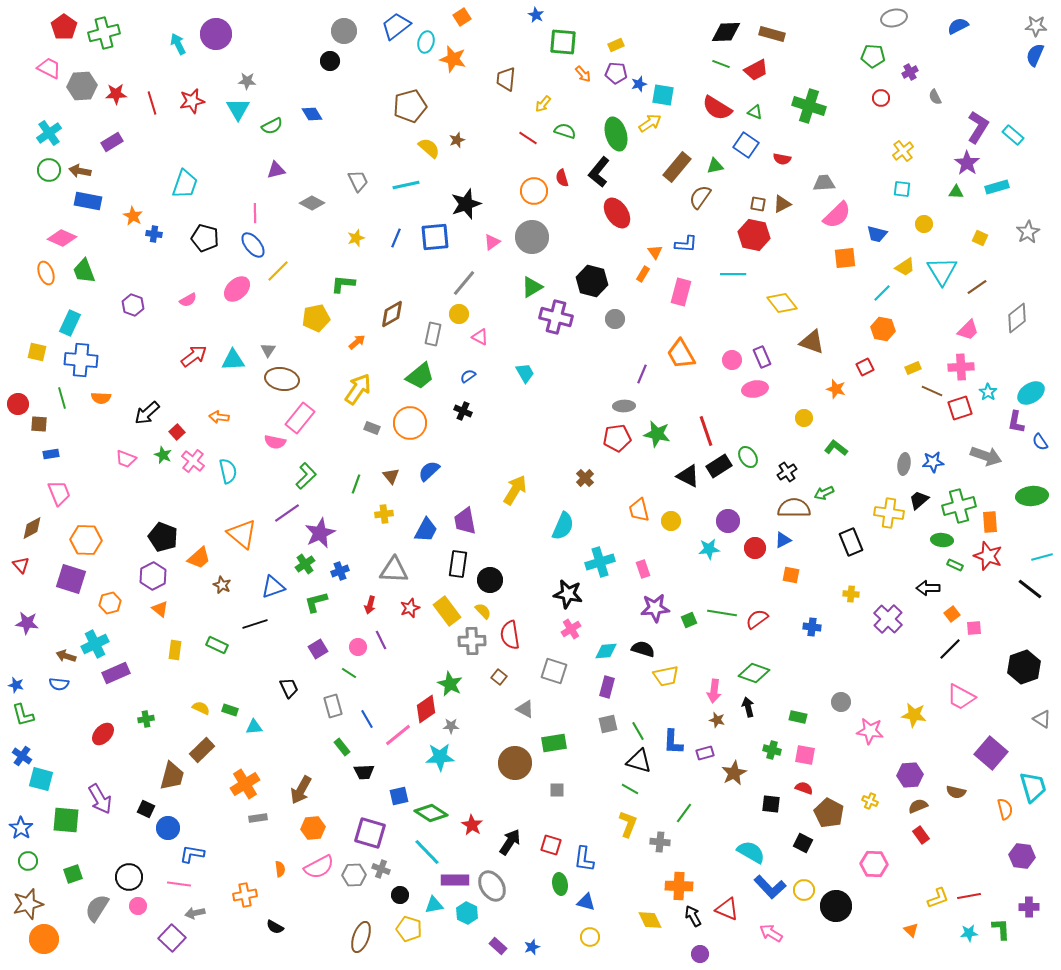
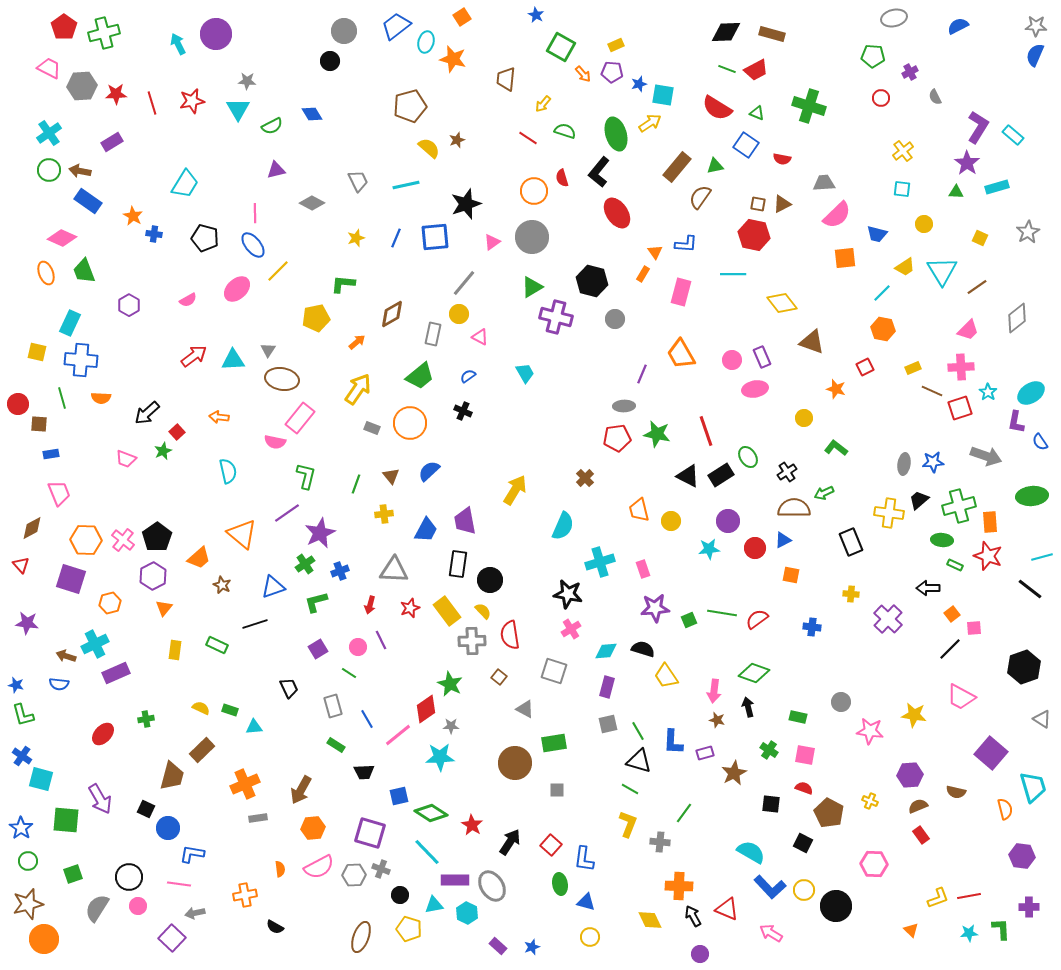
green square at (563, 42): moved 2 px left, 5 px down; rotated 24 degrees clockwise
green line at (721, 64): moved 6 px right, 5 px down
purple pentagon at (616, 73): moved 4 px left, 1 px up
green triangle at (755, 112): moved 2 px right, 1 px down
cyan trapezoid at (185, 184): rotated 12 degrees clockwise
blue rectangle at (88, 201): rotated 24 degrees clockwise
purple hexagon at (133, 305): moved 4 px left; rotated 10 degrees clockwise
green star at (163, 455): moved 4 px up; rotated 24 degrees clockwise
pink cross at (193, 461): moved 70 px left, 79 px down
black rectangle at (719, 466): moved 2 px right, 9 px down
green L-shape at (306, 476): rotated 32 degrees counterclockwise
black pentagon at (163, 537): moved 6 px left; rotated 16 degrees clockwise
orange triangle at (160, 609): moved 4 px right, 1 px up; rotated 30 degrees clockwise
yellow trapezoid at (666, 676): rotated 68 degrees clockwise
green rectangle at (342, 747): moved 6 px left, 2 px up; rotated 18 degrees counterclockwise
green cross at (772, 750): moved 3 px left; rotated 18 degrees clockwise
orange cross at (245, 784): rotated 8 degrees clockwise
red square at (551, 845): rotated 25 degrees clockwise
